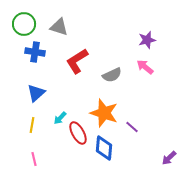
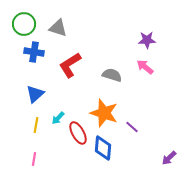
gray triangle: moved 1 px left, 1 px down
purple star: rotated 12 degrees clockwise
blue cross: moved 1 px left
red L-shape: moved 7 px left, 4 px down
gray semicircle: rotated 138 degrees counterclockwise
blue triangle: moved 1 px left, 1 px down
cyan arrow: moved 2 px left
yellow line: moved 4 px right
blue diamond: moved 1 px left
pink line: rotated 24 degrees clockwise
